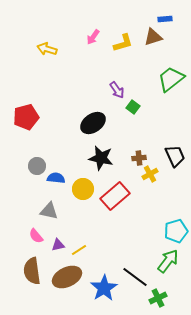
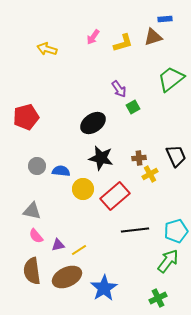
purple arrow: moved 2 px right, 1 px up
green square: rotated 24 degrees clockwise
black trapezoid: moved 1 px right
blue semicircle: moved 5 px right, 7 px up
gray triangle: moved 17 px left
black line: moved 47 px up; rotated 44 degrees counterclockwise
